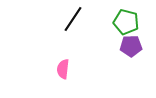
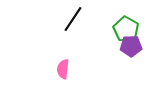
green pentagon: moved 7 px down; rotated 15 degrees clockwise
